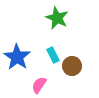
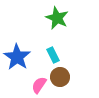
brown circle: moved 12 px left, 11 px down
